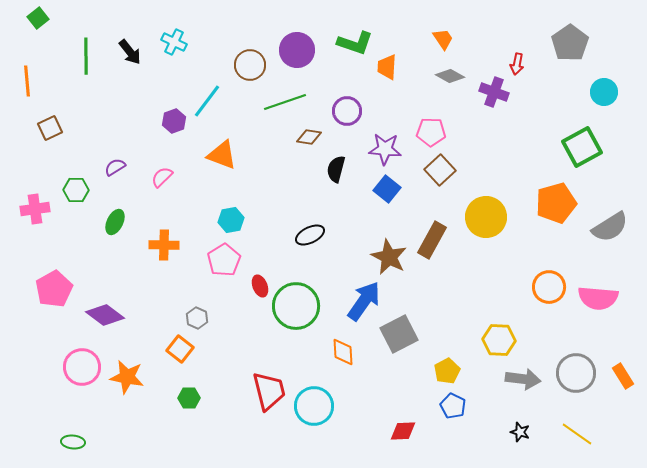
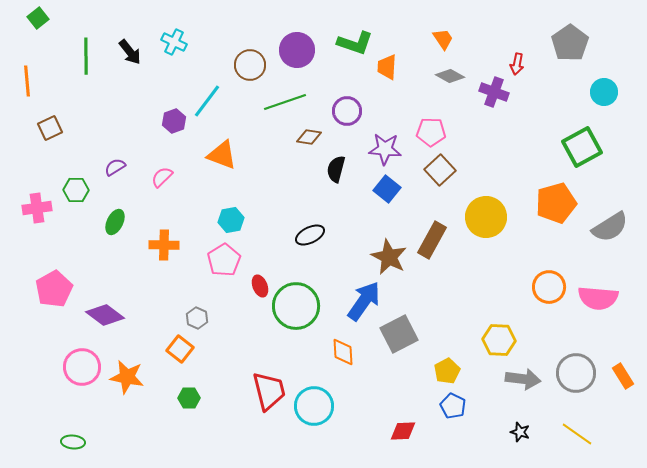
pink cross at (35, 209): moved 2 px right, 1 px up
